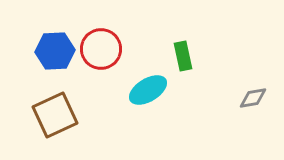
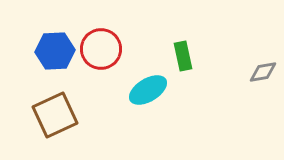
gray diamond: moved 10 px right, 26 px up
